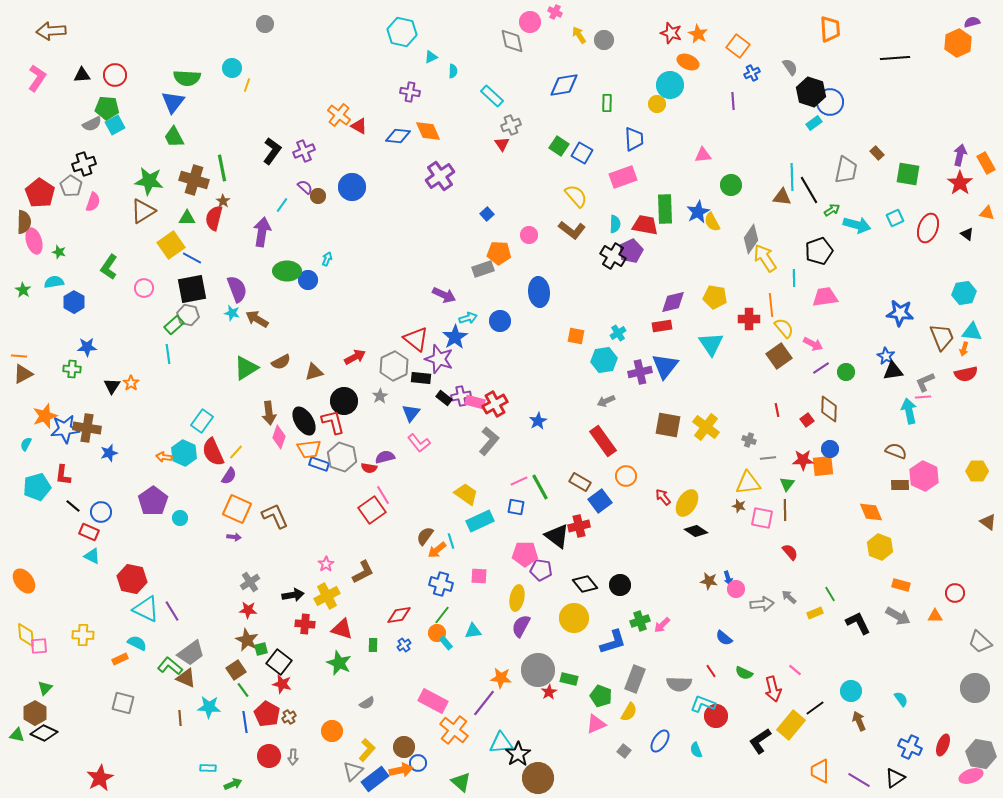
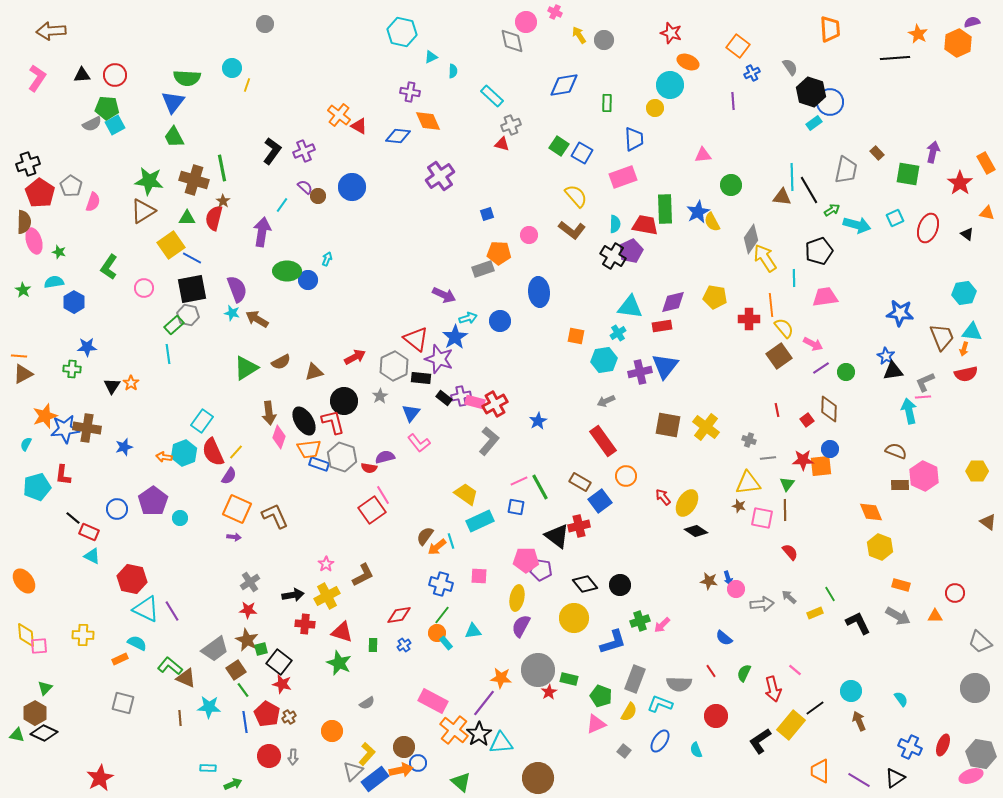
pink circle at (530, 22): moved 4 px left
orange star at (698, 34): moved 220 px right
yellow circle at (657, 104): moved 2 px left, 4 px down
orange diamond at (428, 131): moved 10 px up
red triangle at (502, 144): rotated 42 degrees counterclockwise
purple arrow at (960, 155): moved 27 px left, 3 px up
black cross at (84, 164): moved 56 px left
blue square at (487, 214): rotated 24 degrees clockwise
cyan triangle at (711, 344): moved 81 px left, 37 px up; rotated 48 degrees counterclockwise
blue star at (109, 453): moved 15 px right, 6 px up
cyan hexagon at (184, 453): rotated 15 degrees clockwise
orange square at (823, 466): moved 2 px left
black line at (73, 506): moved 12 px down
blue circle at (101, 512): moved 16 px right, 3 px up
orange arrow at (437, 550): moved 3 px up
pink pentagon at (525, 554): moved 1 px right, 6 px down
brown L-shape at (363, 572): moved 3 px down
red triangle at (342, 629): moved 3 px down
gray trapezoid at (191, 653): moved 24 px right, 4 px up
green semicircle at (744, 673): rotated 90 degrees clockwise
cyan L-shape at (703, 704): moved 43 px left
yellow L-shape at (367, 750): moved 4 px down
black star at (518, 754): moved 39 px left, 20 px up
